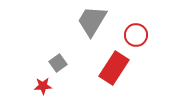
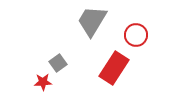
red star: moved 4 px up
